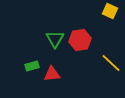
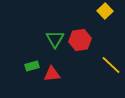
yellow square: moved 5 px left; rotated 21 degrees clockwise
yellow line: moved 2 px down
